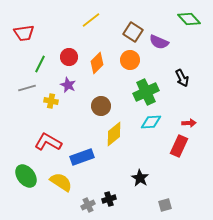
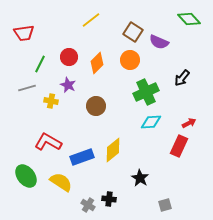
black arrow: rotated 66 degrees clockwise
brown circle: moved 5 px left
red arrow: rotated 24 degrees counterclockwise
yellow diamond: moved 1 px left, 16 px down
black cross: rotated 24 degrees clockwise
gray cross: rotated 32 degrees counterclockwise
